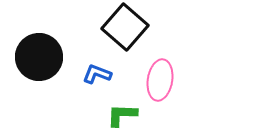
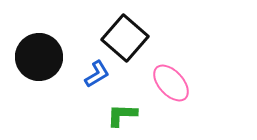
black square: moved 11 px down
blue L-shape: rotated 128 degrees clockwise
pink ellipse: moved 11 px right, 3 px down; rotated 51 degrees counterclockwise
